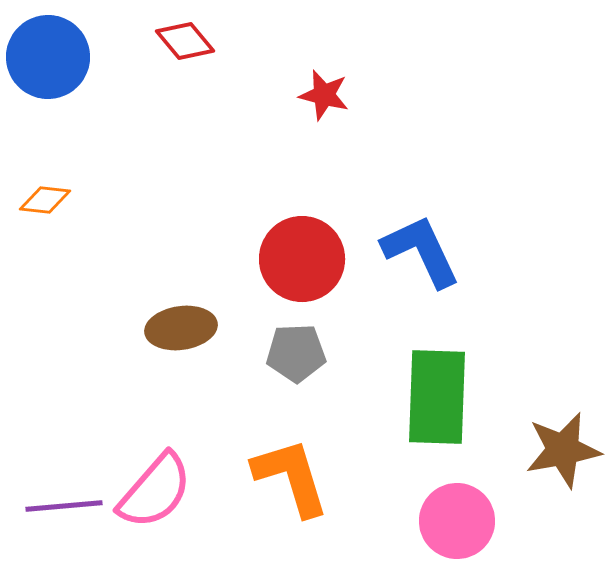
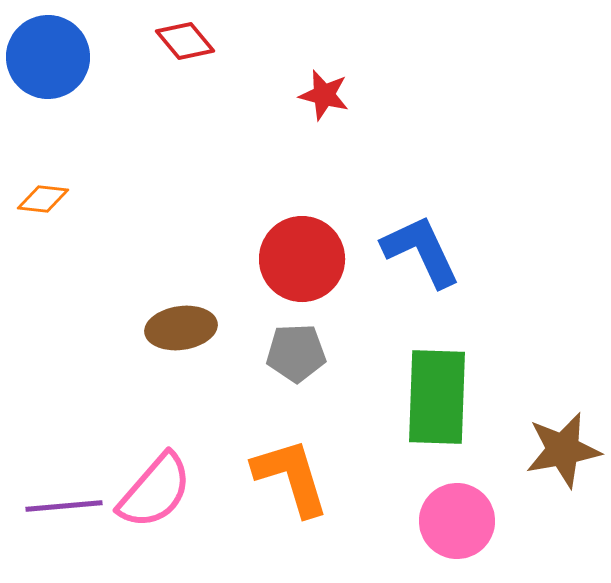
orange diamond: moved 2 px left, 1 px up
